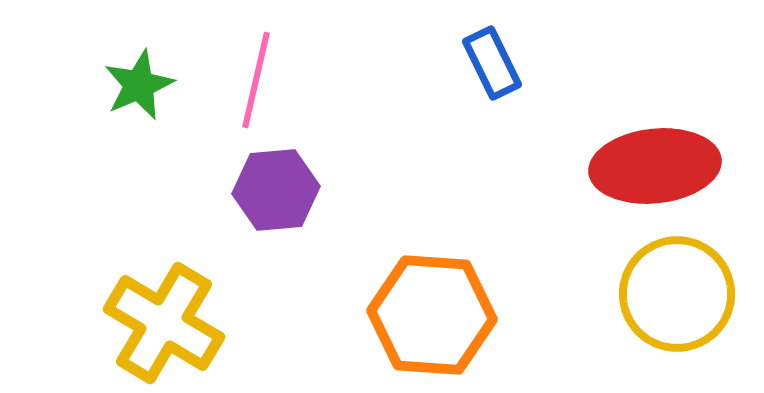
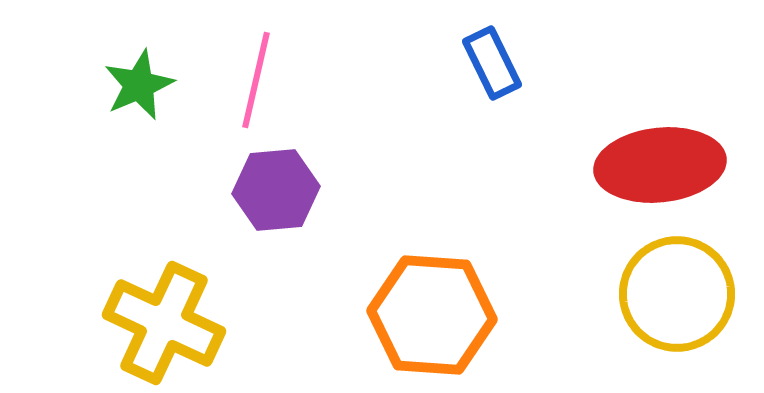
red ellipse: moved 5 px right, 1 px up
yellow cross: rotated 6 degrees counterclockwise
